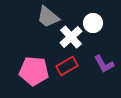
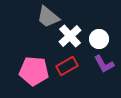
white circle: moved 6 px right, 16 px down
white cross: moved 1 px left, 1 px up
